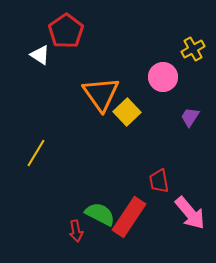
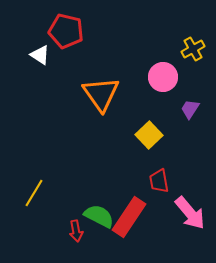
red pentagon: rotated 24 degrees counterclockwise
yellow square: moved 22 px right, 23 px down
purple trapezoid: moved 8 px up
yellow line: moved 2 px left, 40 px down
green semicircle: moved 1 px left, 2 px down
